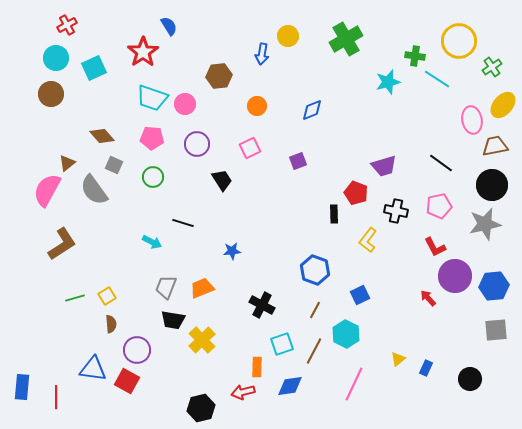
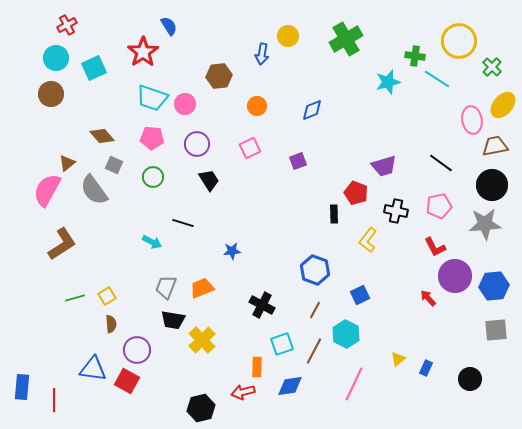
green cross at (492, 67): rotated 12 degrees counterclockwise
black trapezoid at (222, 180): moved 13 px left
gray star at (485, 224): rotated 8 degrees clockwise
red line at (56, 397): moved 2 px left, 3 px down
